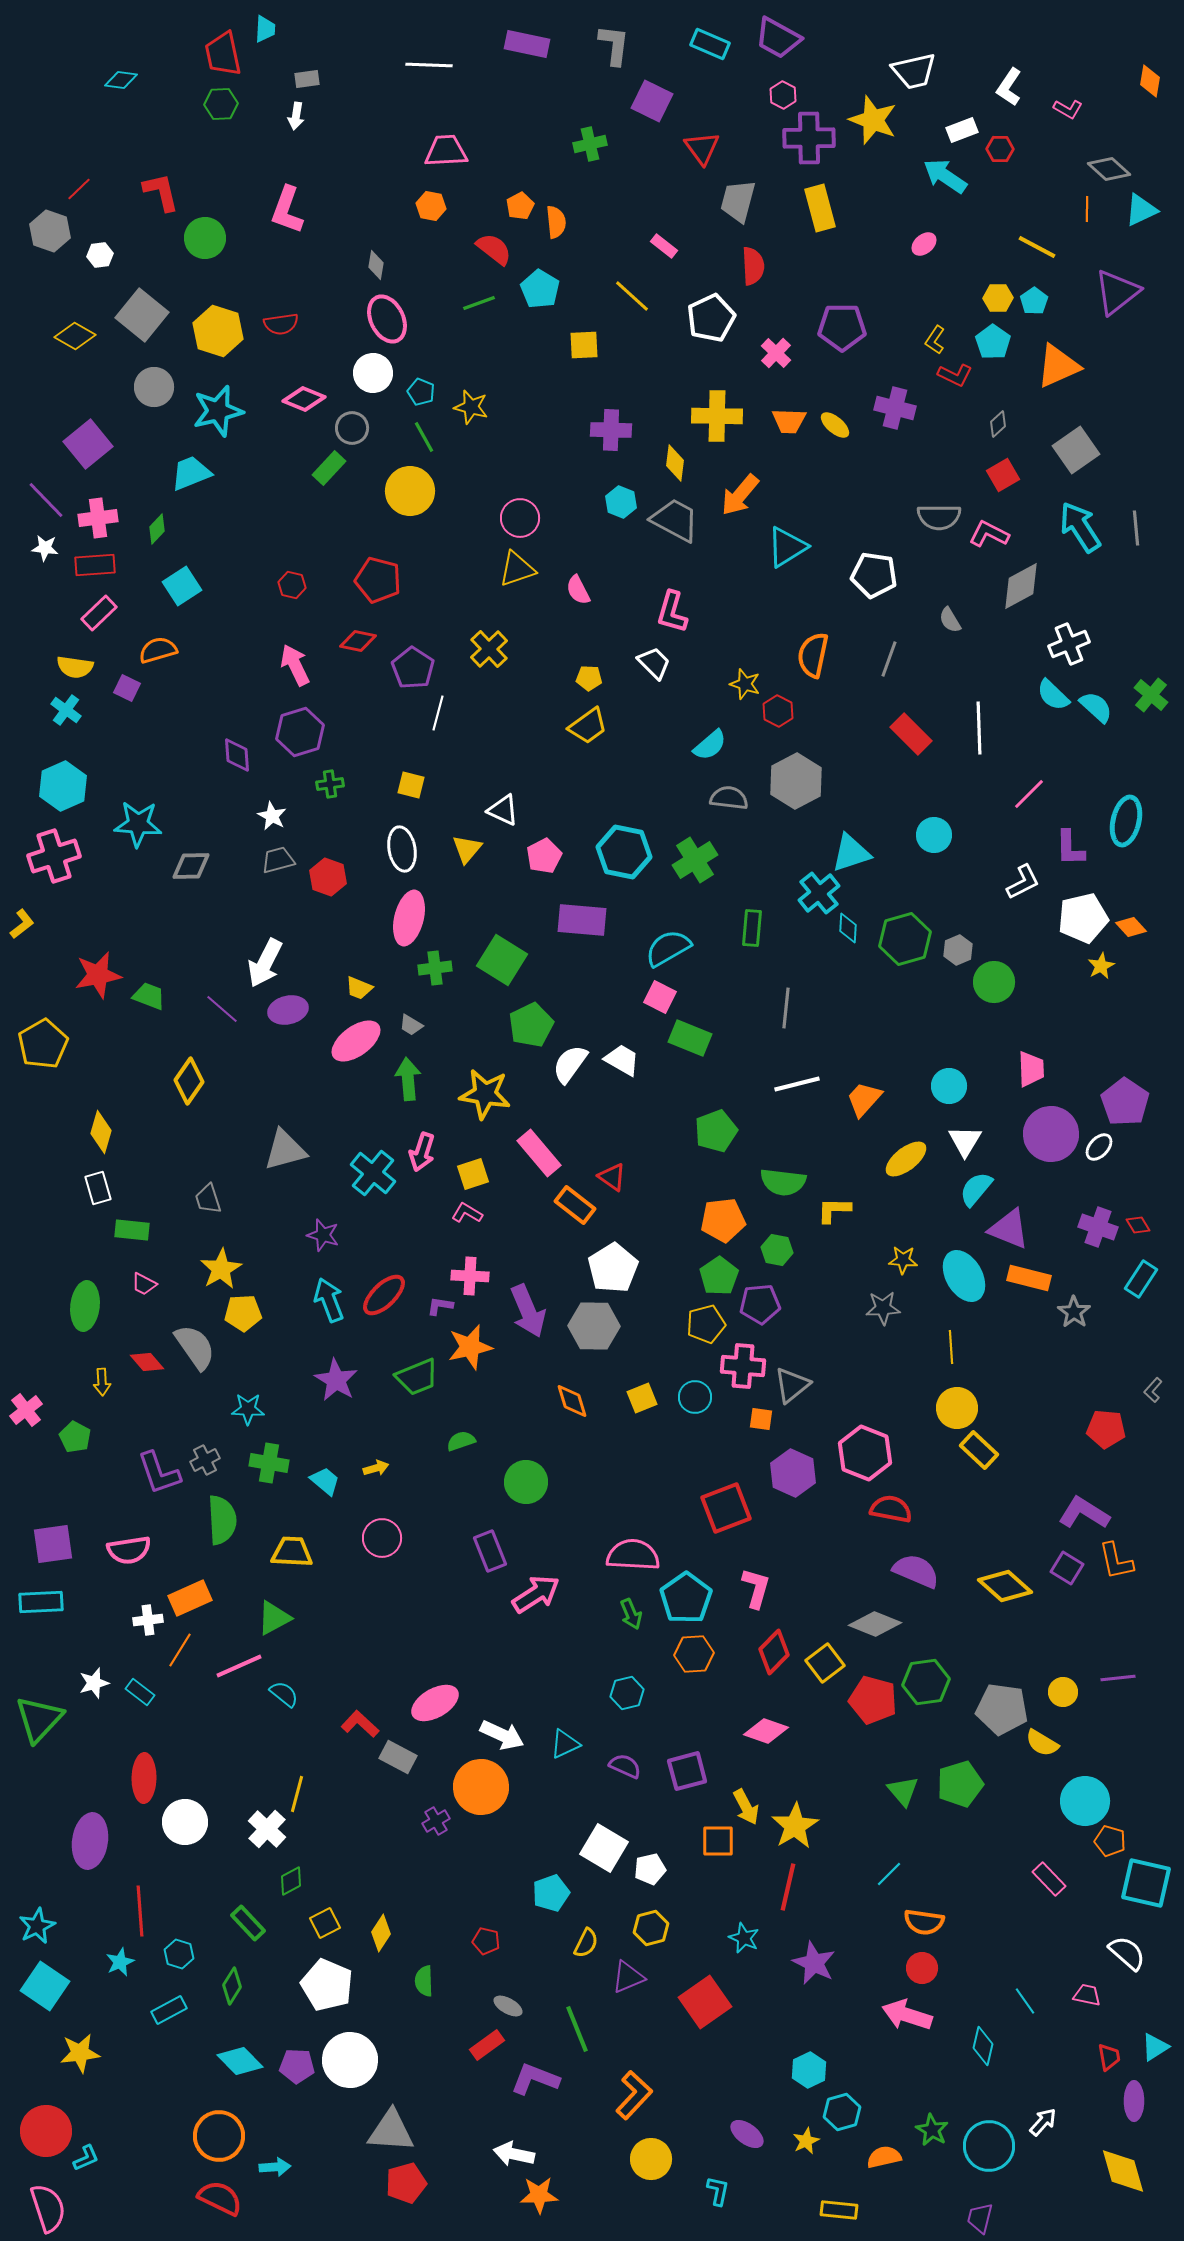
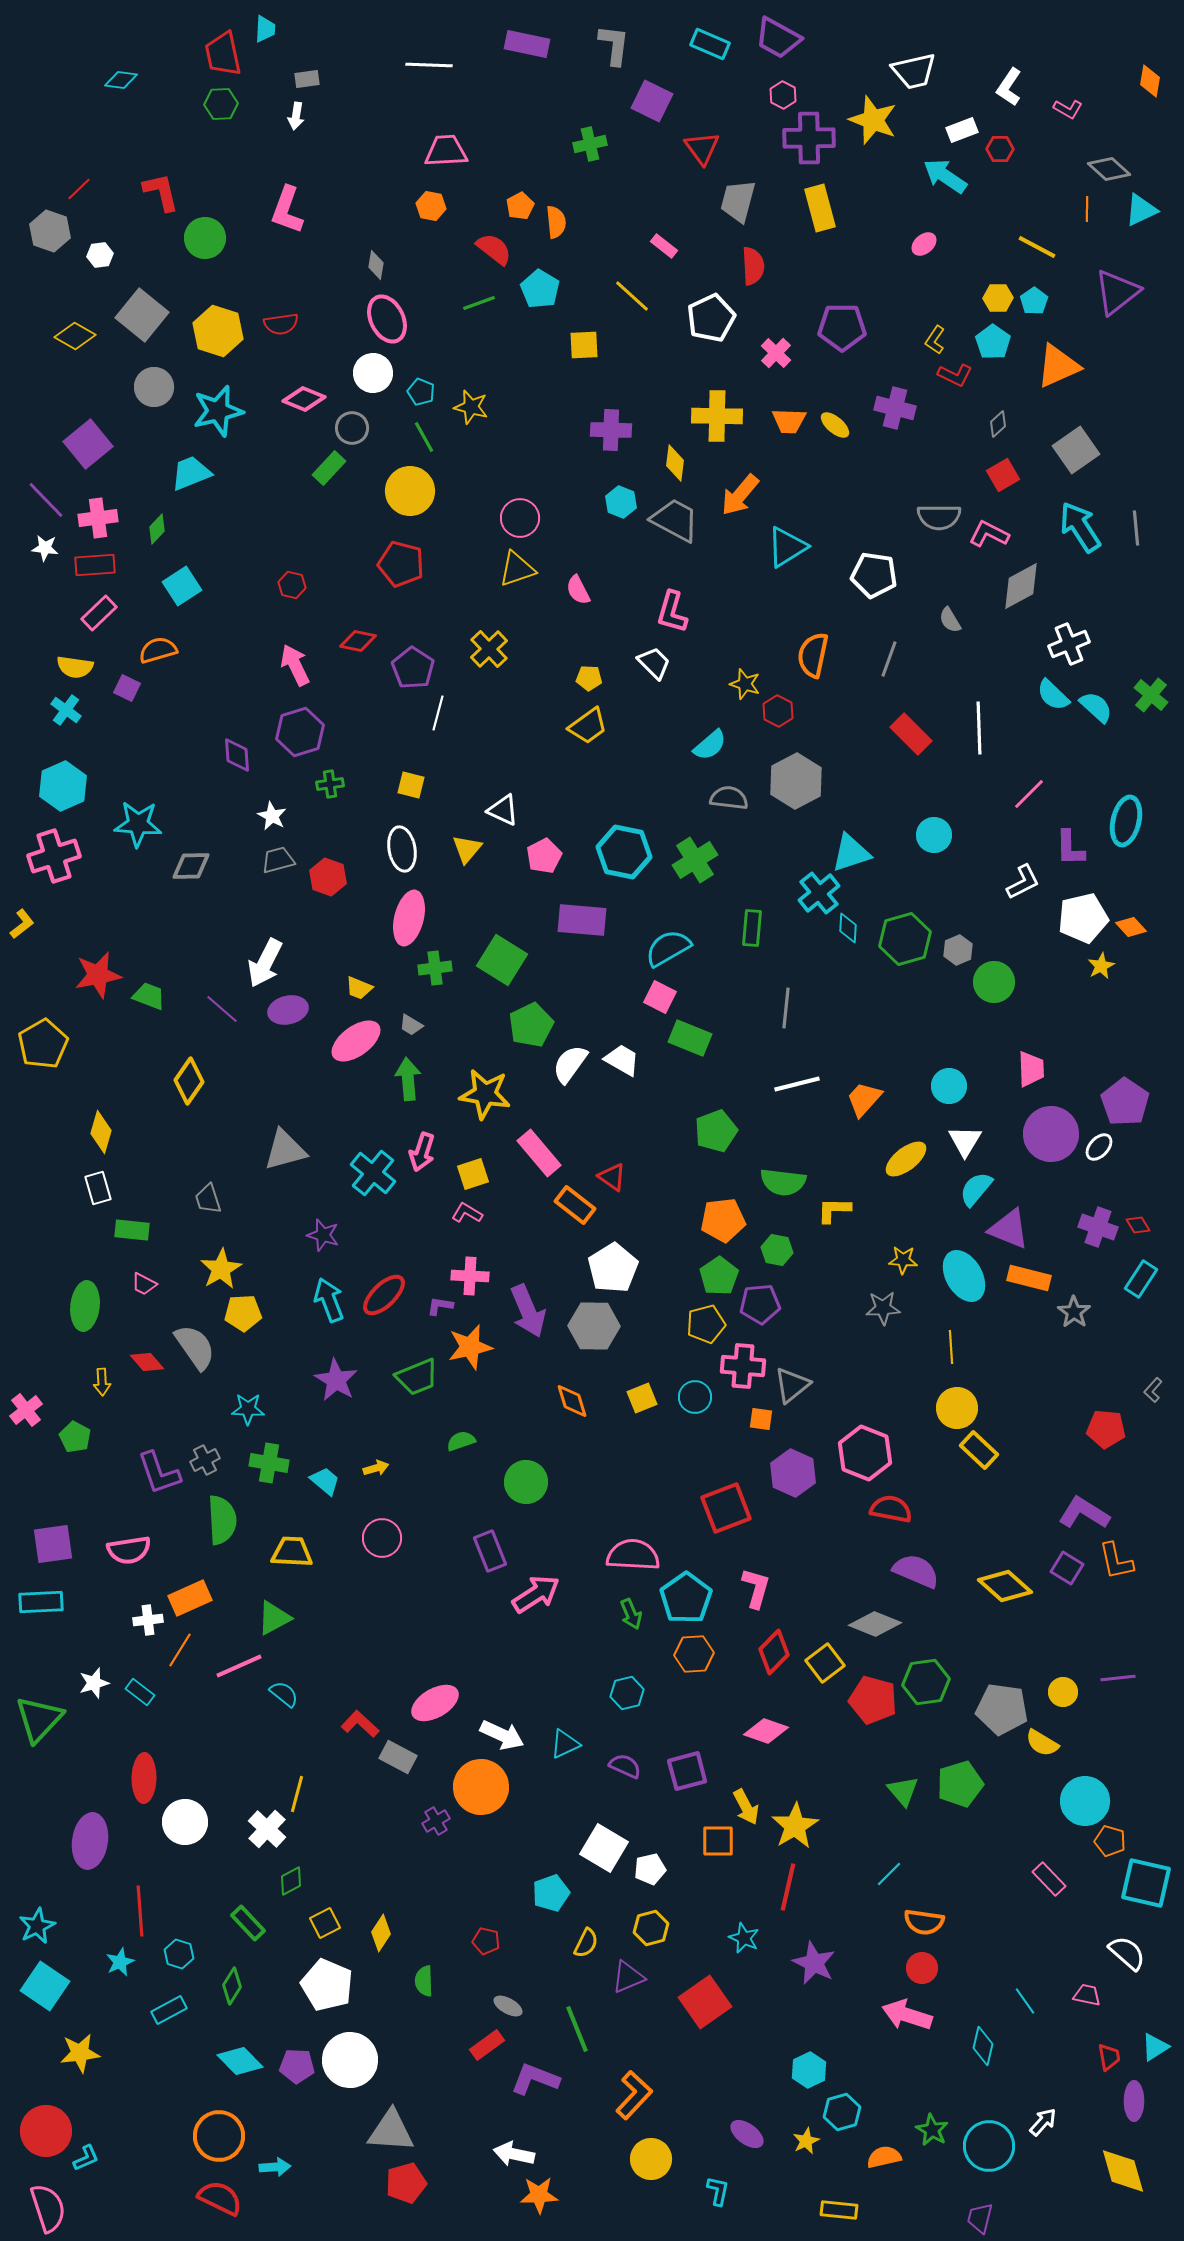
red pentagon at (378, 580): moved 23 px right, 16 px up
